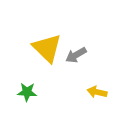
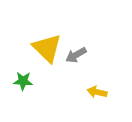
green star: moved 4 px left, 11 px up
